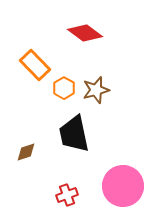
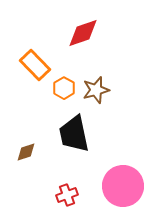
red diamond: moved 2 px left; rotated 56 degrees counterclockwise
